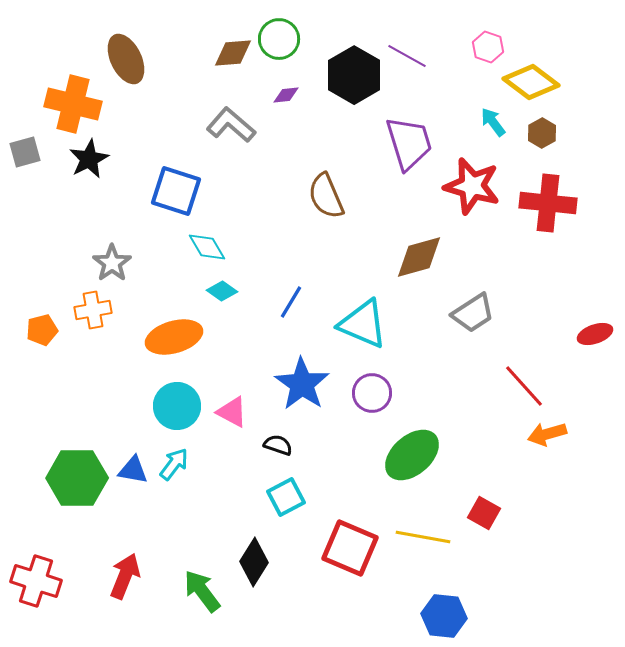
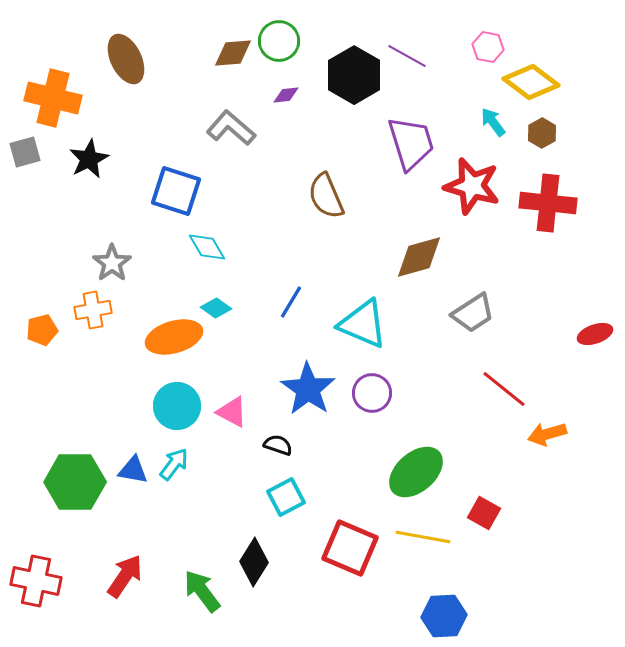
green circle at (279, 39): moved 2 px down
pink hexagon at (488, 47): rotated 8 degrees counterclockwise
orange cross at (73, 104): moved 20 px left, 6 px up
gray L-shape at (231, 125): moved 3 px down
purple trapezoid at (409, 143): moved 2 px right
cyan diamond at (222, 291): moved 6 px left, 17 px down
blue star at (302, 384): moved 6 px right, 5 px down
red line at (524, 386): moved 20 px left, 3 px down; rotated 9 degrees counterclockwise
green ellipse at (412, 455): moved 4 px right, 17 px down
green hexagon at (77, 478): moved 2 px left, 4 px down
red arrow at (125, 576): rotated 12 degrees clockwise
red cross at (36, 581): rotated 6 degrees counterclockwise
blue hexagon at (444, 616): rotated 9 degrees counterclockwise
